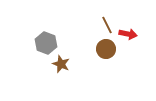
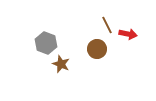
brown circle: moved 9 px left
